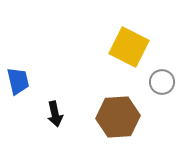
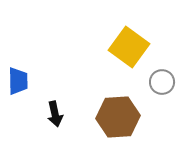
yellow square: rotated 9 degrees clockwise
blue trapezoid: rotated 12 degrees clockwise
